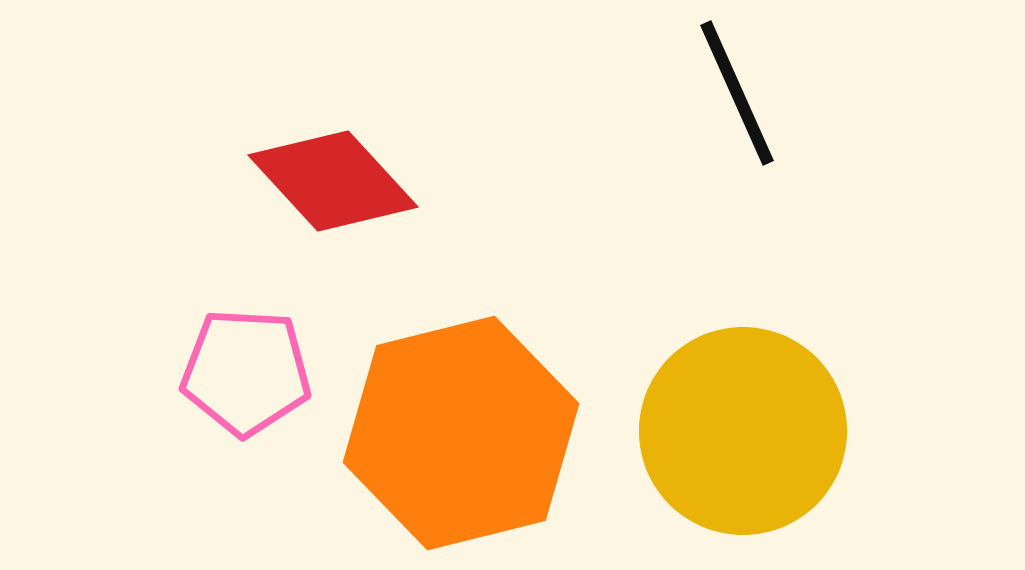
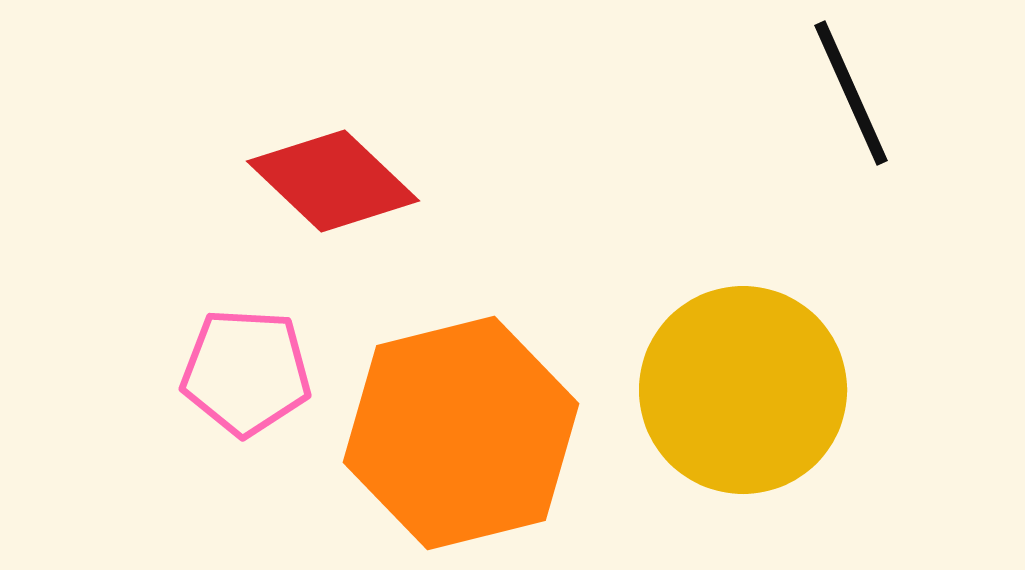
black line: moved 114 px right
red diamond: rotated 4 degrees counterclockwise
yellow circle: moved 41 px up
